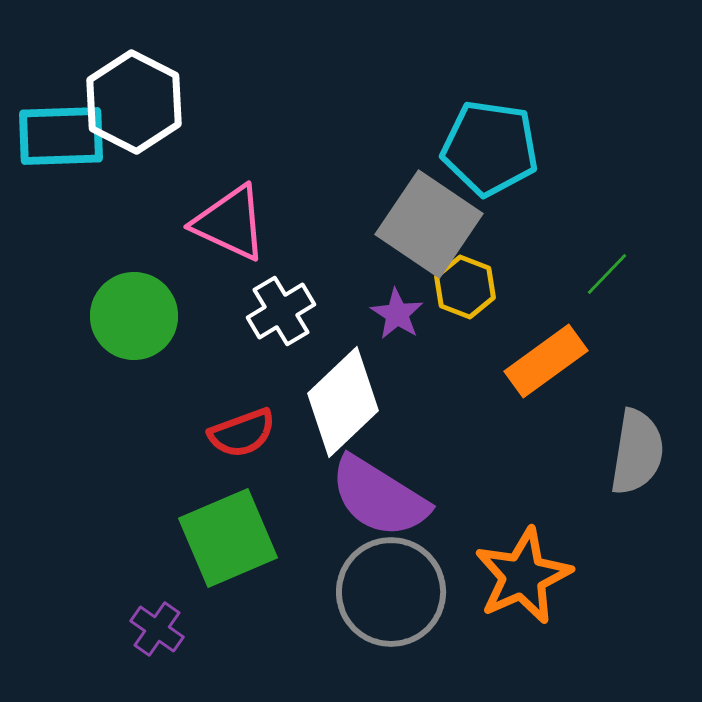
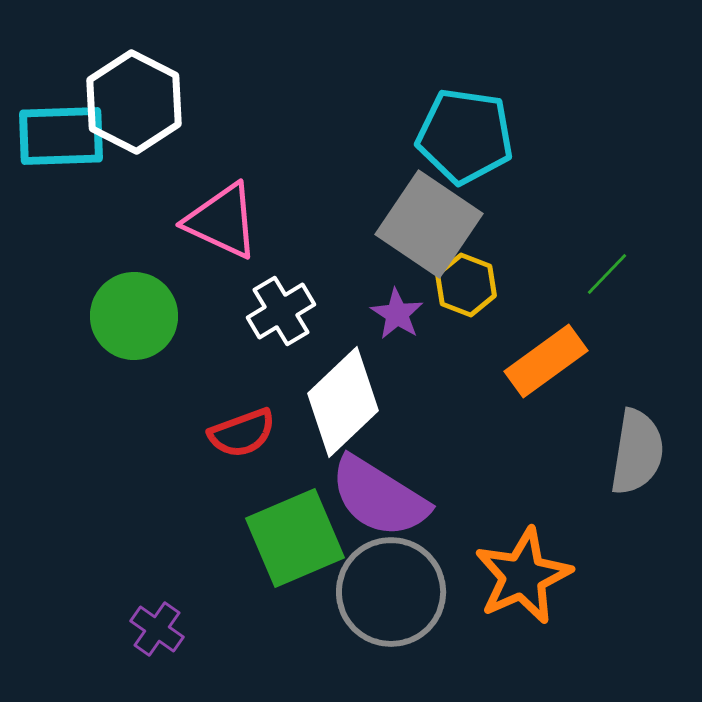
cyan pentagon: moved 25 px left, 12 px up
pink triangle: moved 8 px left, 2 px up
yellow hexagon: moved 1 px right, 2 px up
green square: moved 67 px right
